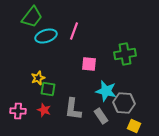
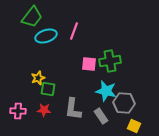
green cross: moved 15 px left, 7 px down
red star: rotated 16 degrees counterclockwise
